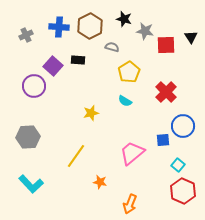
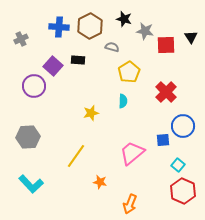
gray cross: moved 5 px left, 4 px down
cyan semicircle: moved 2 px left; rotated 120 degrees counterclockwise
